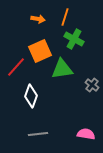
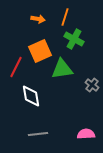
red line: rotated 15 degrees counterclockwise
white diamond: rotated 30 degrees counterclockwise
pink semicircle: rotated 12 degrees counterclockwise
